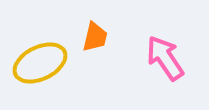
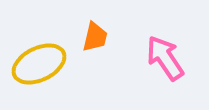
yellow ellipse: moved 1 px left, 1 px down
